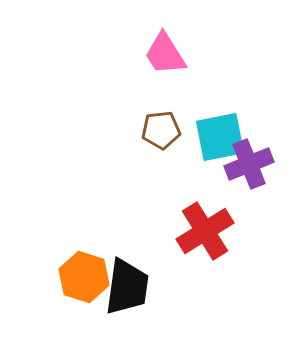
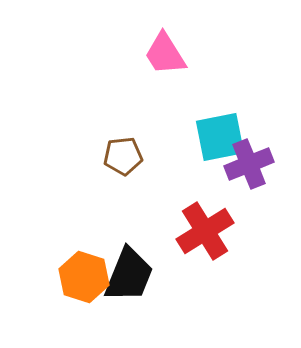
brown pentagon: moved 38 px left, 26 px down
black trapezoid: moved 2 px right, 12 px up; rotated 14 degrees clockwise
